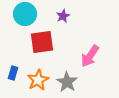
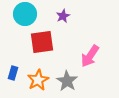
gray star: moved 1 px up
